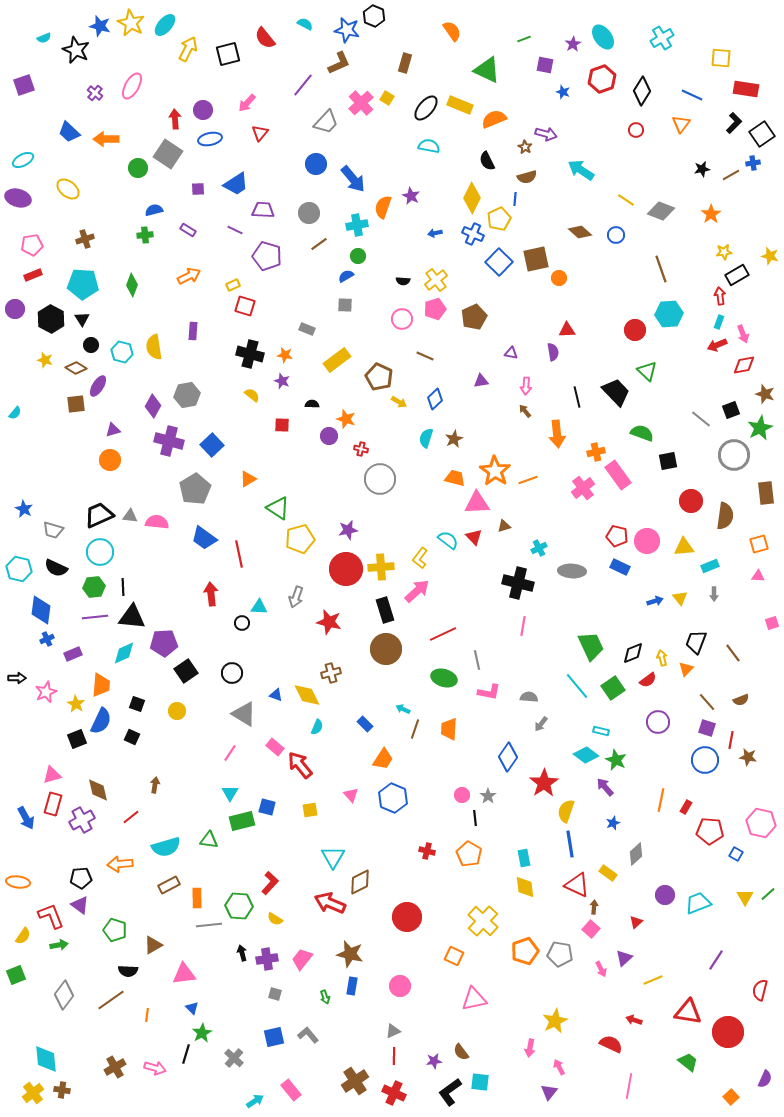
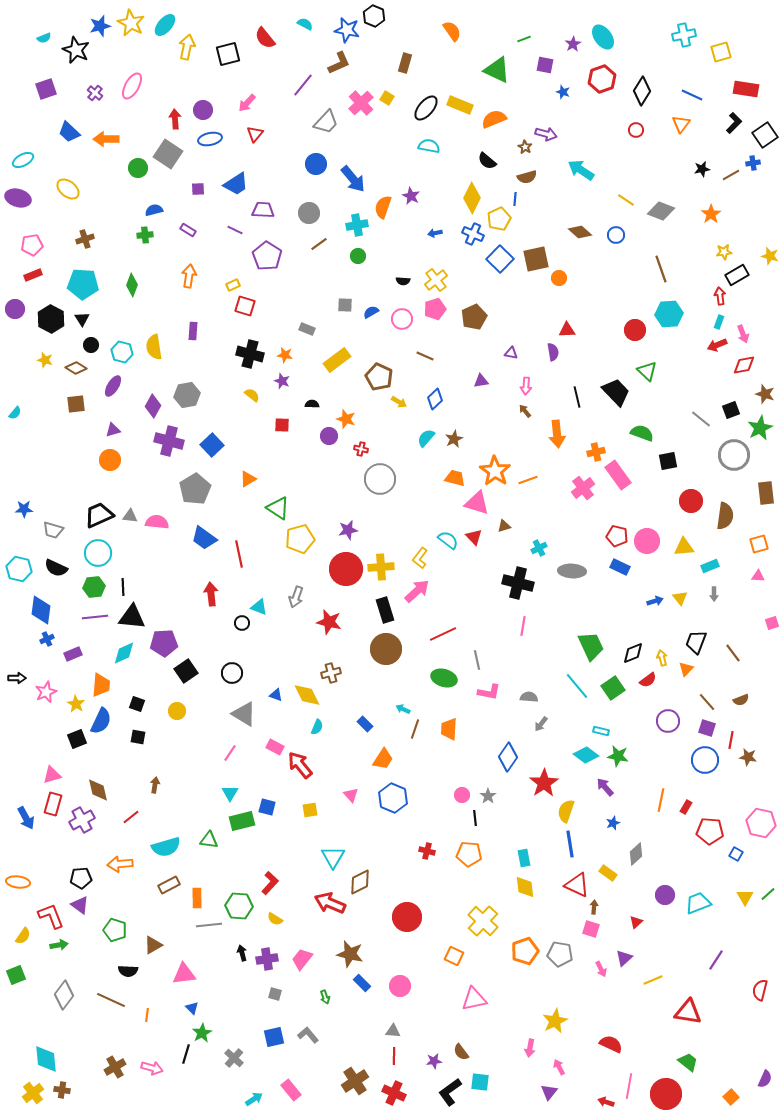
blue star at (100, 26): rotated 30 degrees counterclockwise
cyan cross at (662, 38): moved 22 px right, 3 px up; rotated 20 degrees clockwise
yellow arrow at (188, 49): moved 1 px left, 2 px up; rotated 15 degrees counterclockwise
yellow square at (721, 58): moved 6 px up; rotated 20 degrees counterclockwise
green triangle at (487, 70): moved 10 px right
purple square at (24, 85): moved 22 px right, 4 px down
red triangle at (260, 133): moved 5 px left, 1 px down
black square at (762, 134): moved 3 px right, 1 px down
black semicircle at (487, 161): rotated 24 degrees counterclockwise
purple pentagon at (267, 256): rotated 16 degrees clockwise
blue square at (499, 262): moved 1 px right, 3 px up
orange arrow at (189, 276): rotated 55 degrees counterclockwise
blue semicircle at (346, 276): moved 25 px right, 36 px down
purple ellipse at (98, 386): moved 15 px right
cyan semicircle at (426, 438): rotated 24 degrees clockwise
pink triangle at (477, 503): rotated 20 degrees clockwise
blue star at (24, 509): rotated 30 degrees counterclockwise
cyan circle at (100, 552): moved 2 px left, 1 px down
cyan triangle at (259, 607): rotated 18 degrees clockwise
purple circle at (658, 722): moved 10 px right, 1 px up
black square at (132, 737): moved 6 px right; rotated 14 degrees counterclockwise
pink rectangle at (275, 747): rotated 12 degrees counterclockwise
green star at (616, 760): moved 2 px right, 4 px up; rotated 15 degrees counterclockwise
orange pentagon at (469, 854): rotated 25 degrees counterclockwise
pink square at (591, 929): rotated 24 degrees counterclockwise
blue rectangle at (352, 986): moved 10 px right, 3 px up; rotated 54 degrees counterclockwise
brown line at (111, 1000): rotated 60 degrees clockwise
red arrow at (634, 1020): moved 28 px left, 82 px down
gray triangle at (393, 1031): rotated 28 degrees clockwise
red circle at (728, 1032): moved 62 px left, 62 px down
pink arrow at (155, 1068): moved 3 px left
cyan arrow at (255, 1101): moved 1 px left, 2 px up
